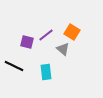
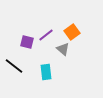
orange square: rotated 21 degrees clockwise
black line: rotated 12 degrees clockwise
